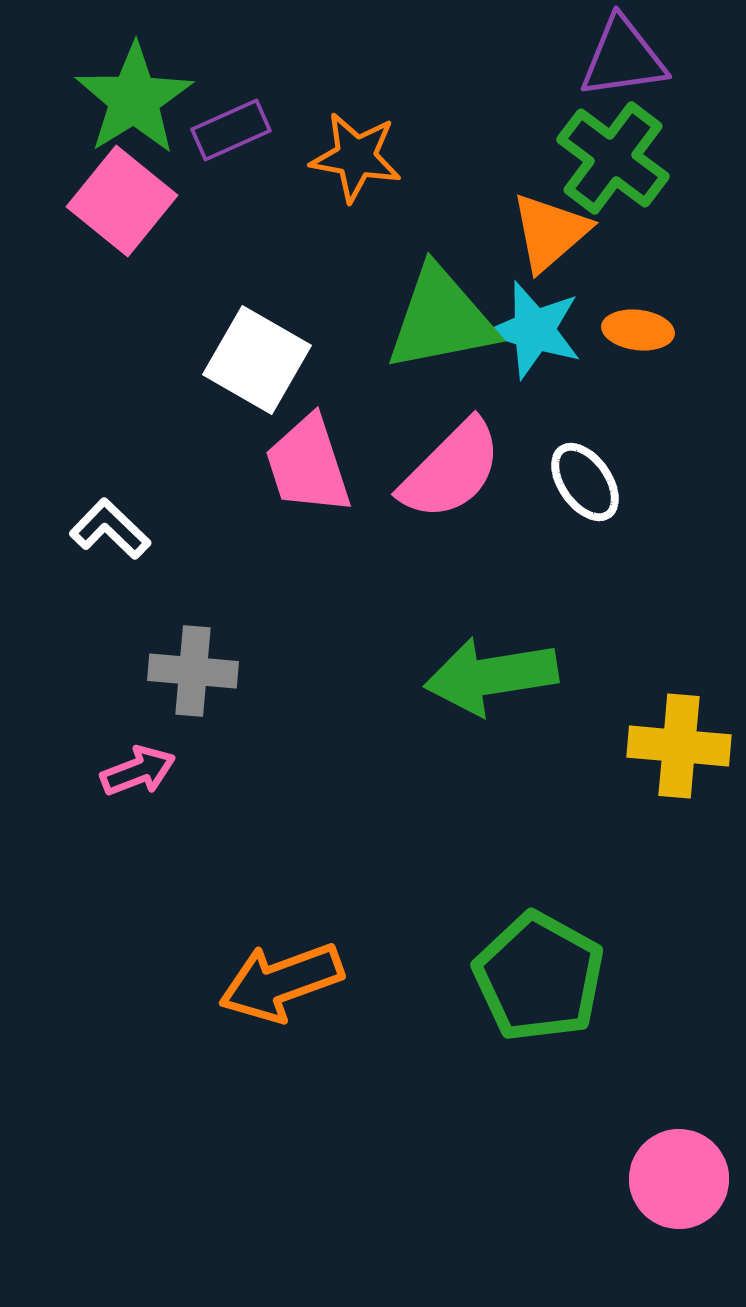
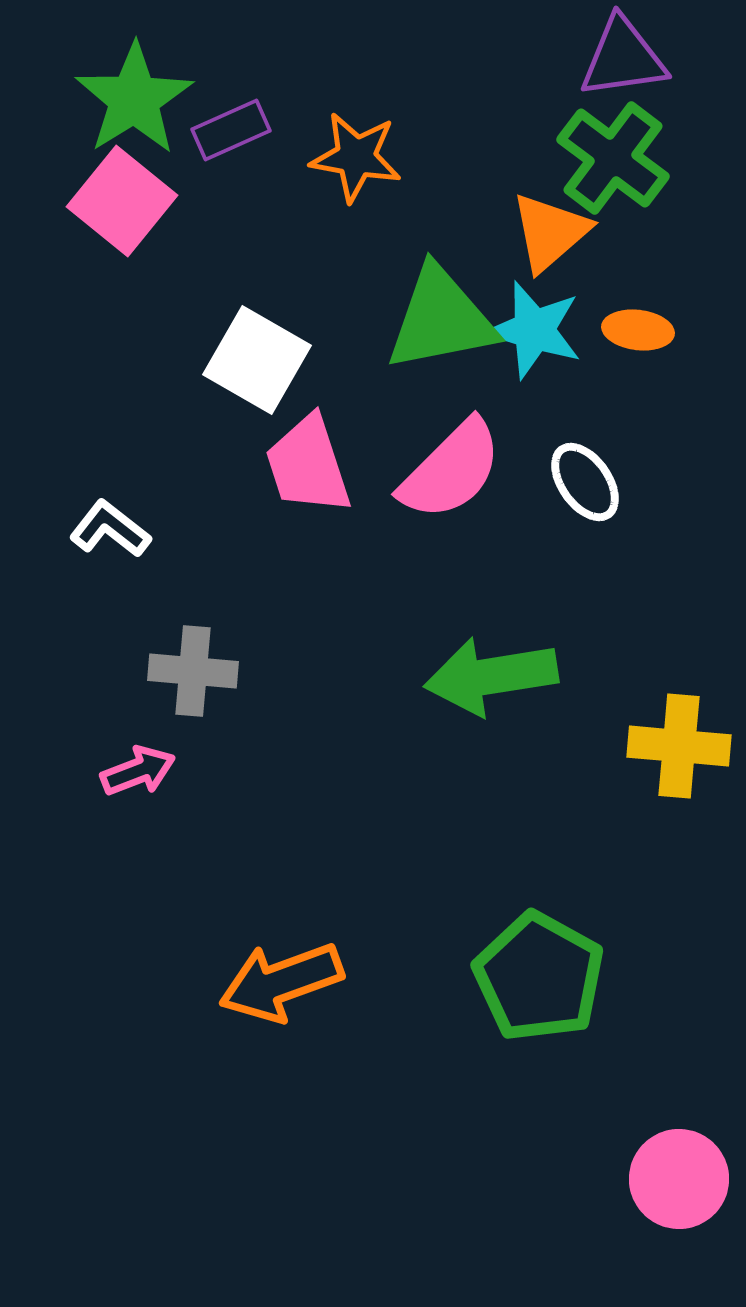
white L-shape: rotated 6 degrees counterclockwise
